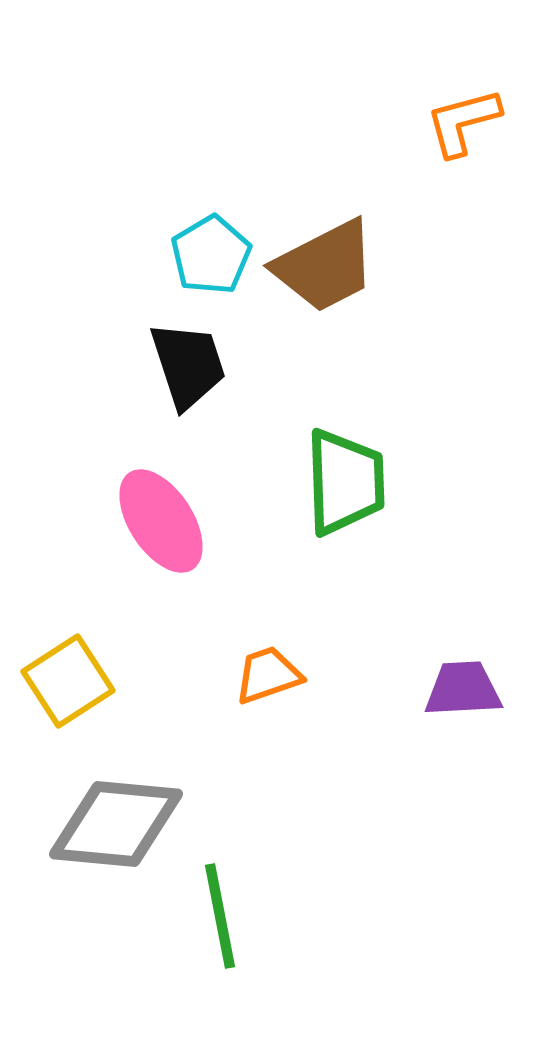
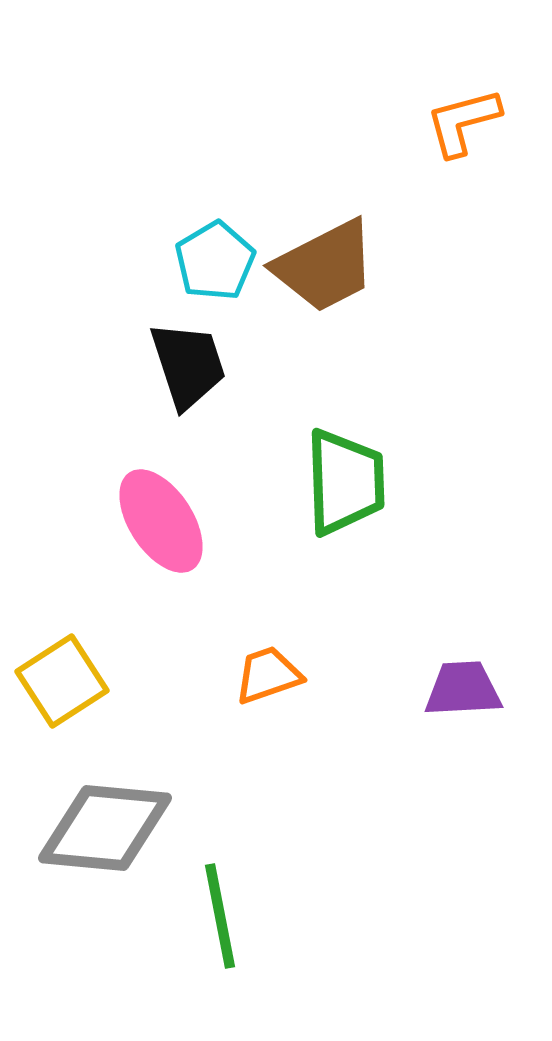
cyan pentagon: moved 4 px right, 6 px down
yellow square: moved 6 px left
gray diamond: moved 11 px left, 4 px down
